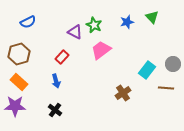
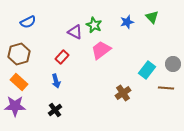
black cross: rotated 16 degrees clockwise
